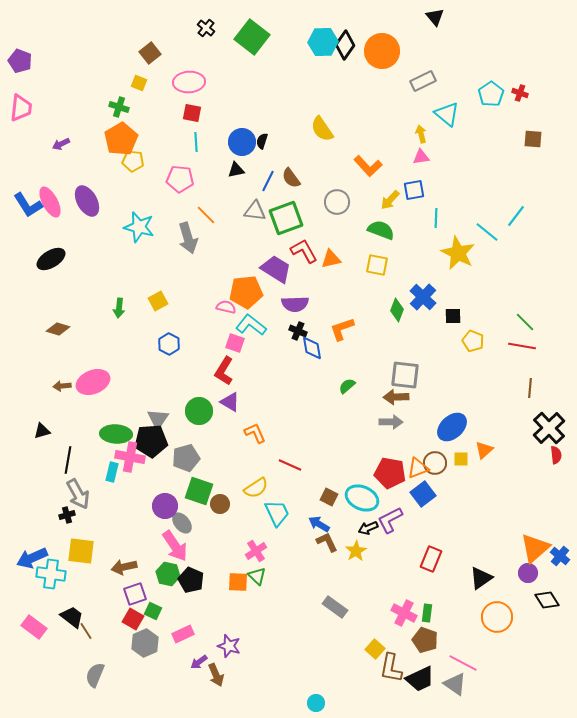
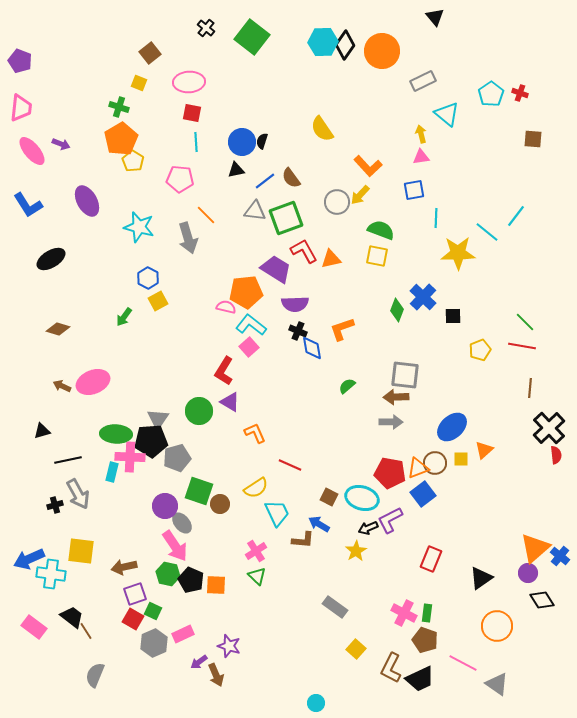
purple arrow at (61, 144): rotated 132 degrees counterclockwise
yellow pentagon at (133, 161): rotated 25 degrees clockwise
blue line at (268, 181): moved 3 px left; rotated 25 degrees clockwise
yellow arrow at (390, 200): moved 30 px left, 5 px up
pink ellipse at (50, 202): moved 18 px left, 51 px up; rotated 12 degrees counterclockwise
yellow star at (458, 253): rotated 28 degrees counterclockwise
yellow square at (377, 265): moved 9 px up
green arrow at (119, 308): moved 5 px right, 9 px down; rotated 30 degrees clockwise
yellow pentagon at (473, 341): moved 7 px right, 9 px down; rotated 30 degrees clockwise
pink square at (235, 343): moved 14 px right, 4 px down; rotated 30 degrees clockwise
blue hexagon at (169, 344): moved 21 px left, 66 px up
brown arrow at (62, 386): rotated 30 degrees clockwise
pink cross at (130, 457): rotated 8 degrees counterclockwise
gray pentagon at (186, 458): moved 9 px left
black line at (68, 460): rotated 68 degrees clockwise
cyan ellipse at (362, 498): rotated 8 degrees counterclockwise
black cross at (67, 515): moved 12 px left, 10 px up
brown L-shape at (327, 542): moved 24 px left, 2 px up; rotated 120 degrees clockwise
blue arrow at (32, 558): moved 3 px left, 1 px down
orange square at (238, 582): moved 22 px left, 3 px down
black diamond at (547, 600): moved 5 px left
orange circle at (497, 617): moved 9 px down
gray hexagon at (145, 643): moved 9 px right
yellow square at (375, 649): moved 19 px left
brown L-shape at (391, 668): rotated 16 degrees clockwise
gray triangle at (455, 684): moved 42 px right
